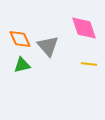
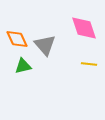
orange diamond: moved 3 px left
gray triangle: moved 3 px left, 1 px up
green triangle: moved 1 px right, 1 px down
